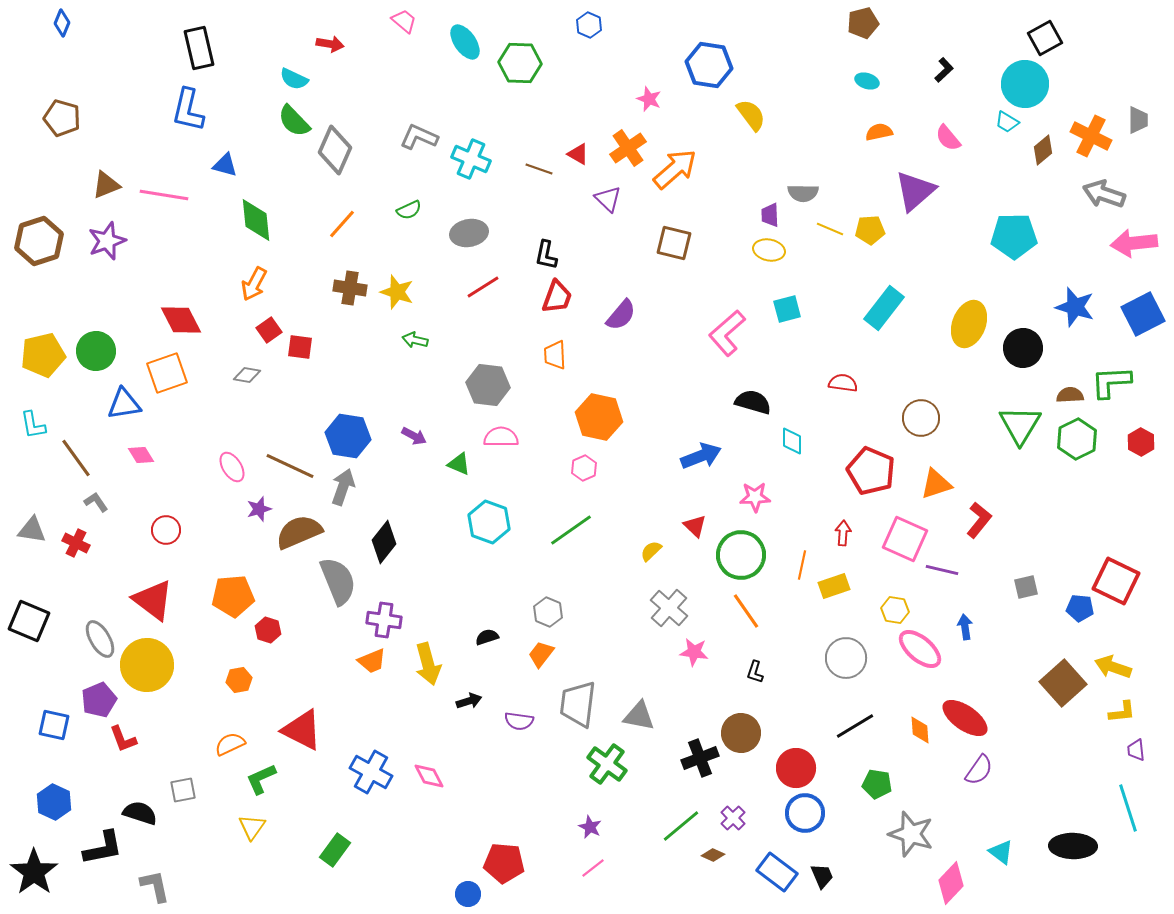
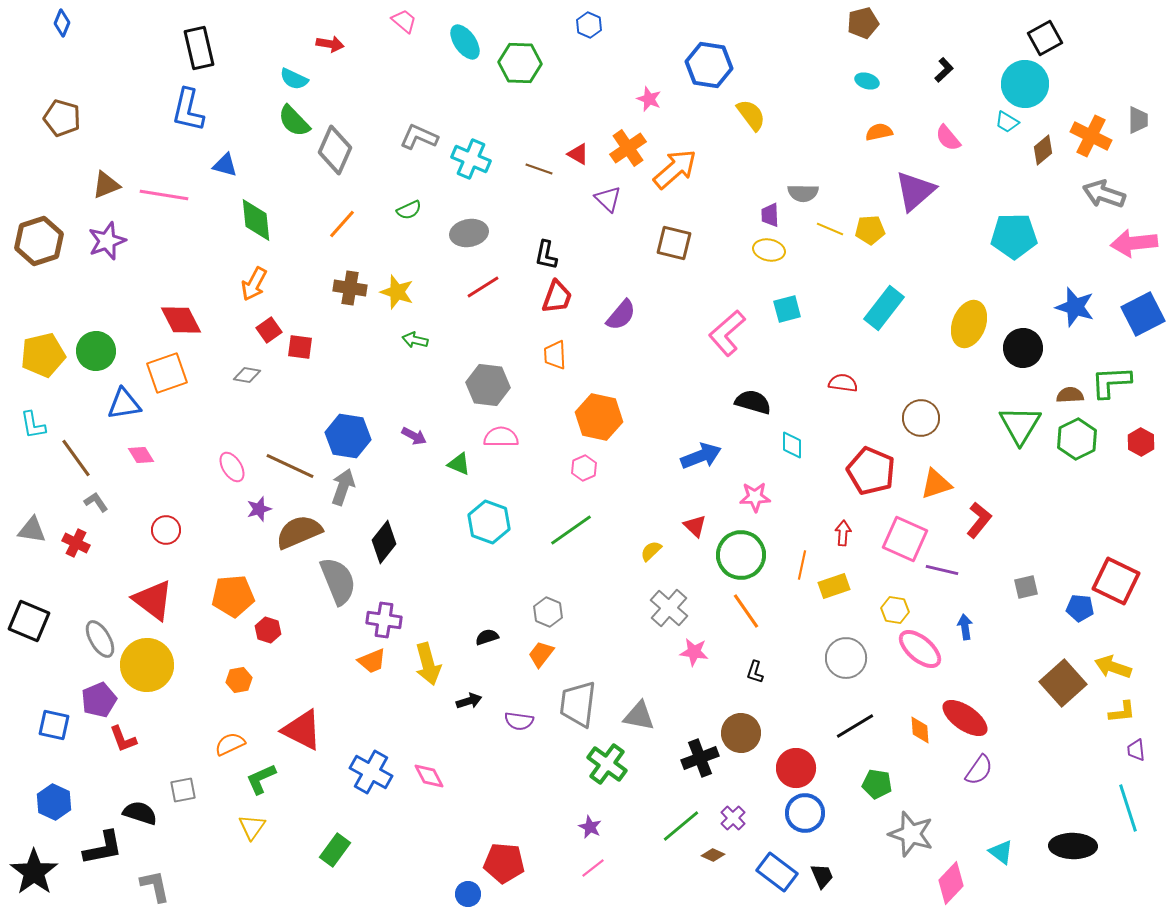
cyan diamond at (792, 441): moved 4 px down
